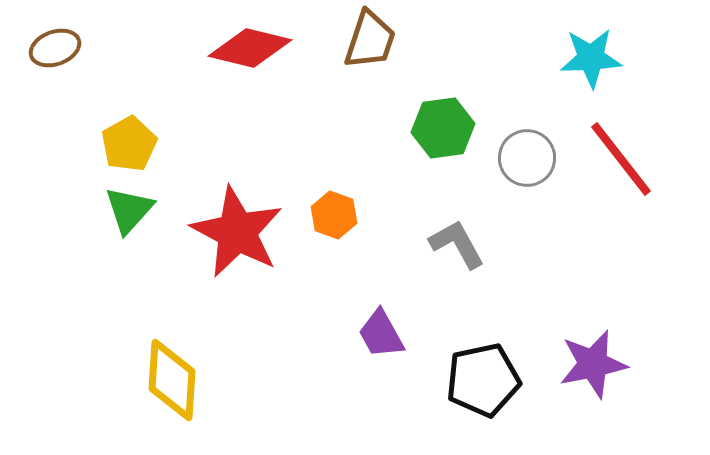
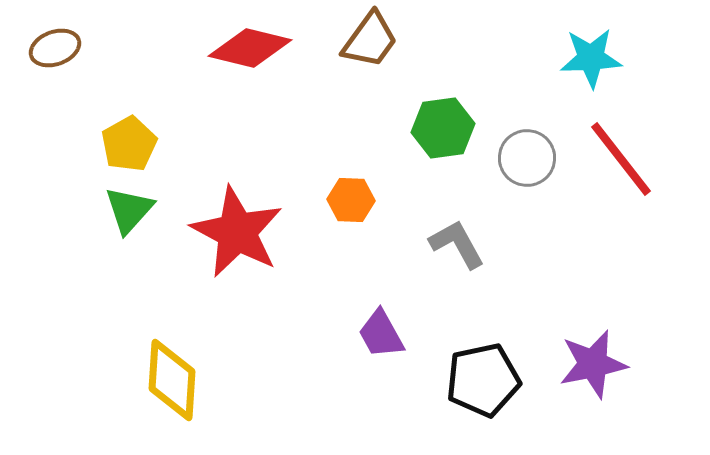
brown trapezoid: rotated 18 degrees clockwise
orange hexagon: moved 17 px right, 15 px up; rotated 18 degrees counterclockwise
